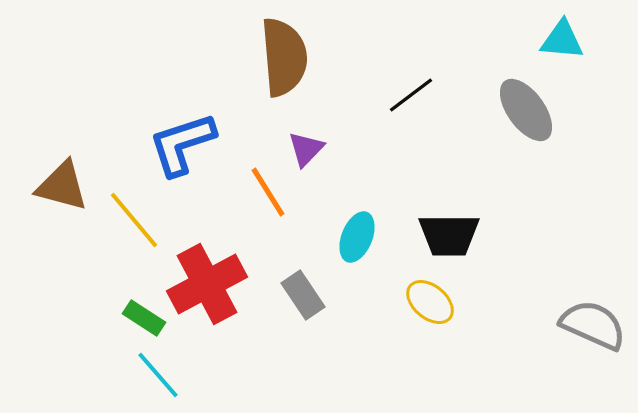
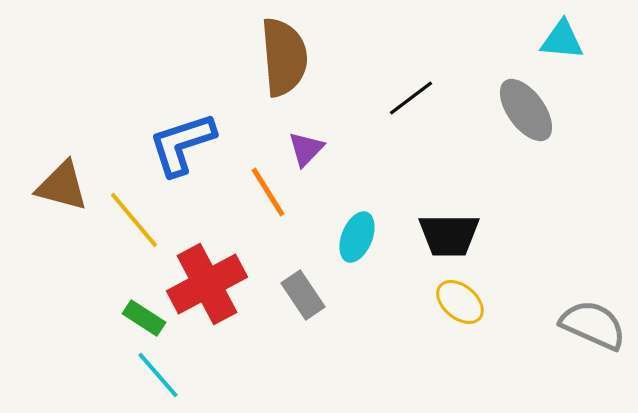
black line: moved 3 px down
yellow ellipse: moved 30 px right
